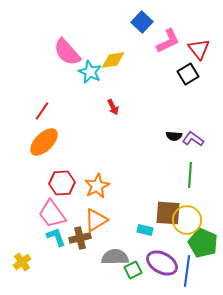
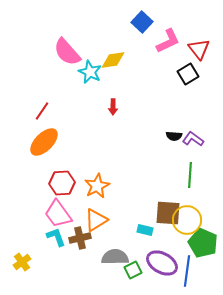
red arrow: rotated 28 degrees clockwise
pink trapezoid: moved 6 px right
